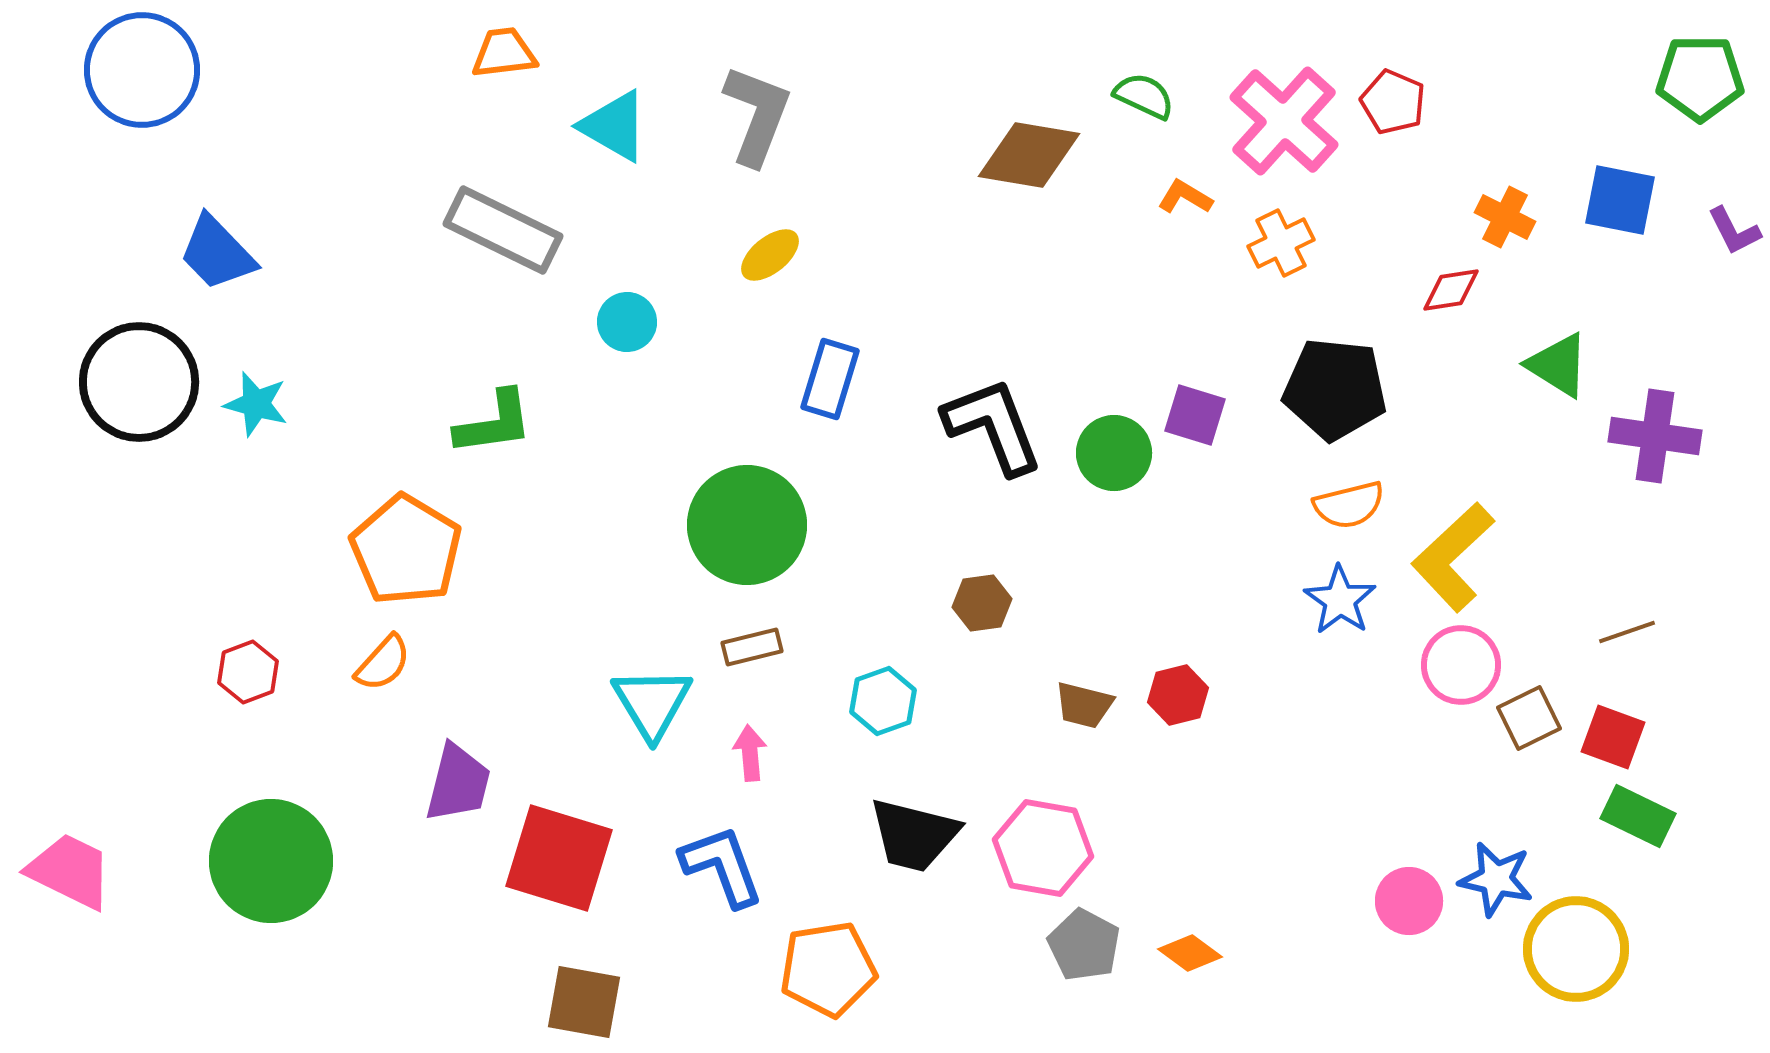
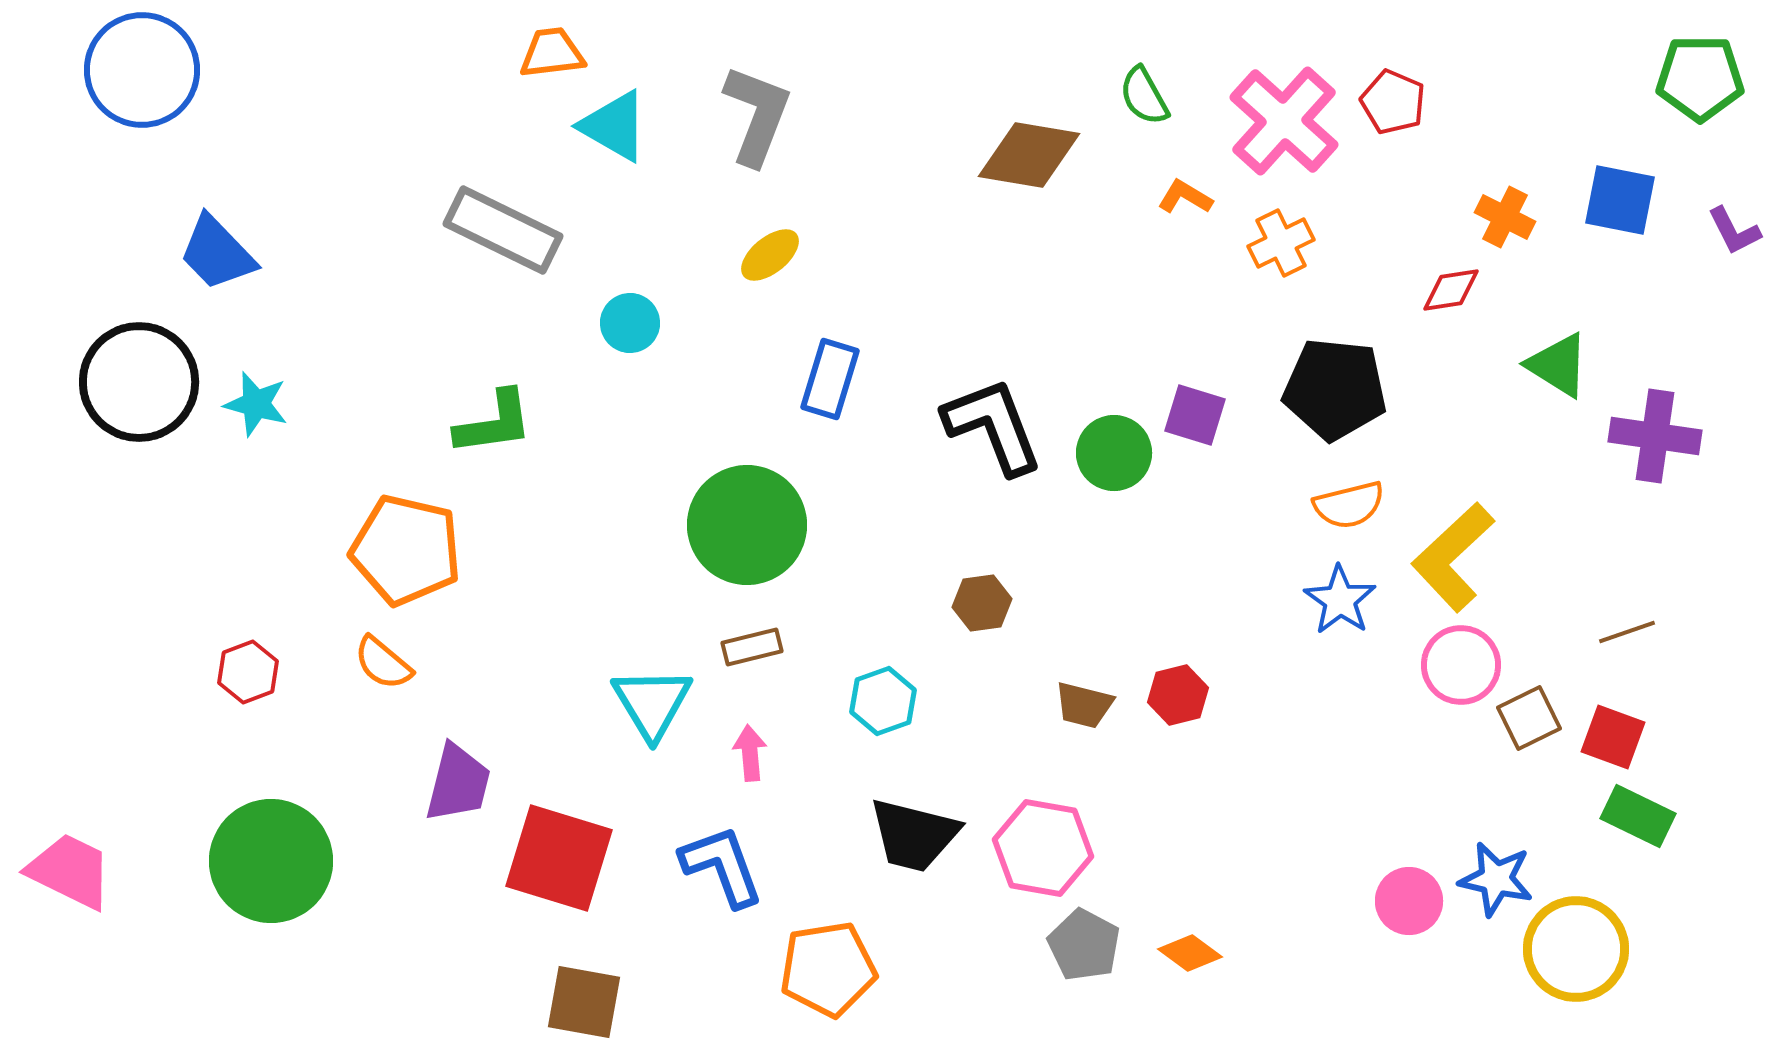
orange trapezoid at (504, 53): moved 48 px right
green semicircle at (1144, 96): rotated 144 degrees counterclockwise
cyan circle at (627, 322): moved 3 px right, 1 px down
orange pentagon at (406, 550): rotated 18 degrees counterclockwise
orange semicircle at (383, 663): rotated 88 degrees clockwise
